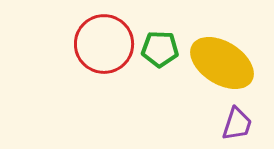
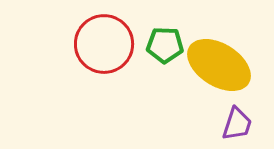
green pentagon: moved 5 px right, 4 px up
yellow ellipse: moved 3 px left, 2 px down
